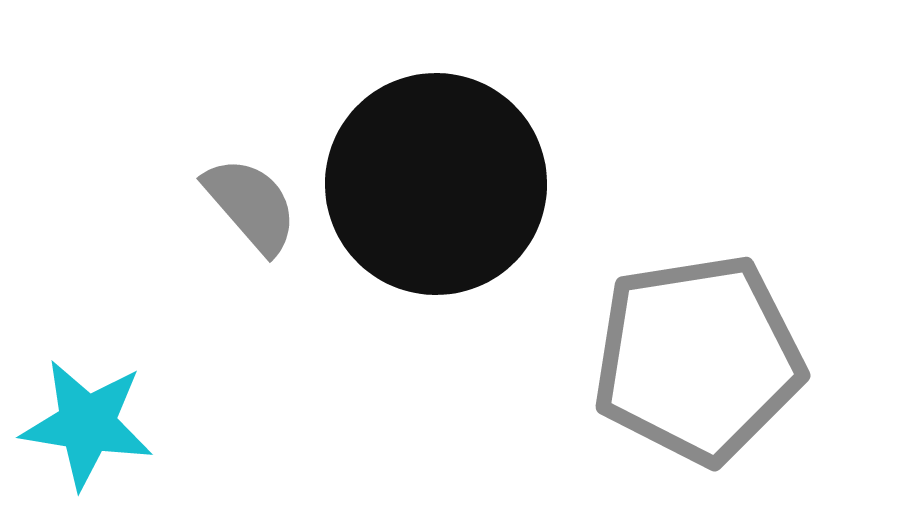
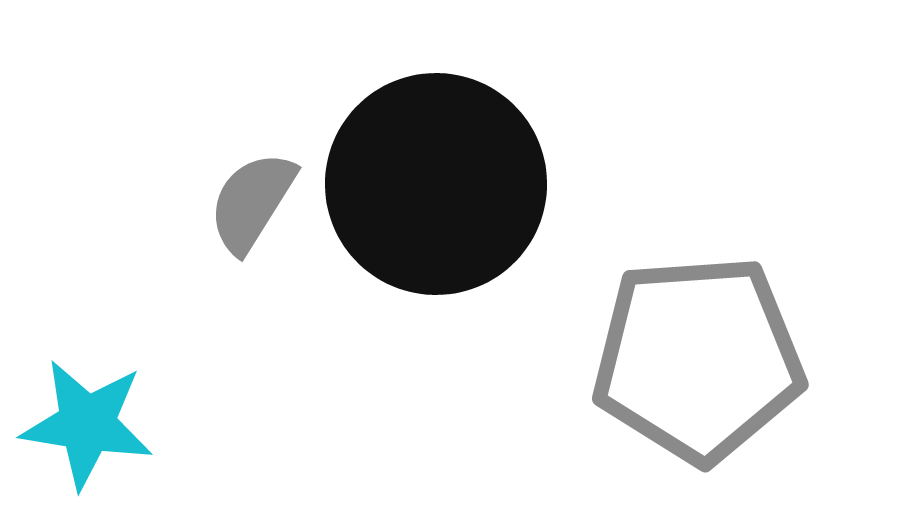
gray semicircle: moved 1 px right, 3 px up; rotated 107 degrees counterclockwise
gray pentagon: rotated 5 degrees clockwise
